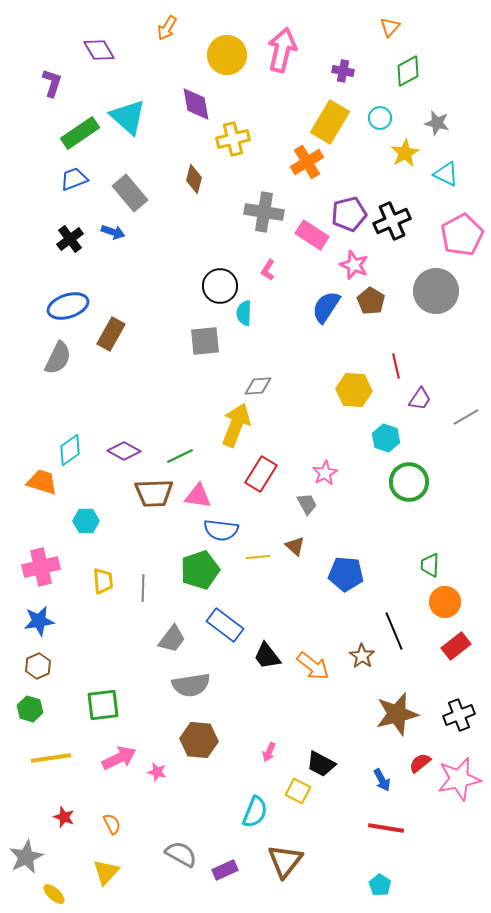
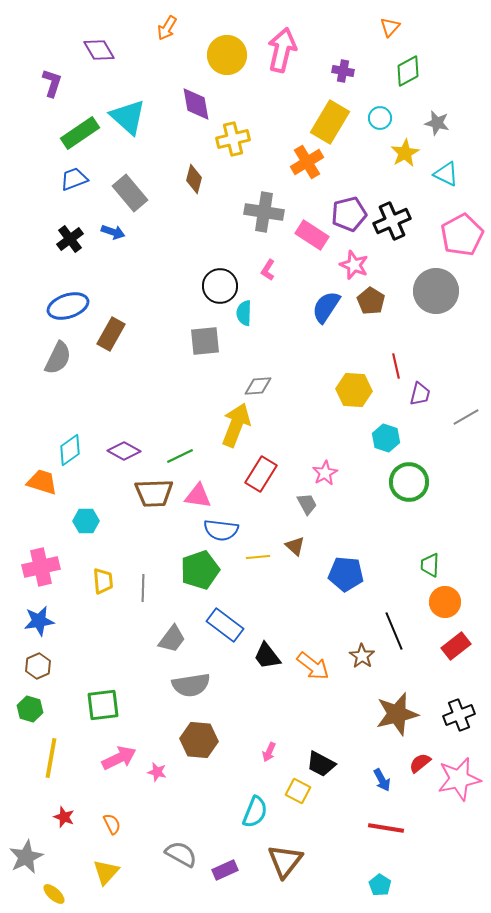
purple trapezoid at (420, 399): moved 5 px up; rotated 20 degrees counterclockwise
yellow line at (51, 758): rotated 72 degrees counterclockwise
